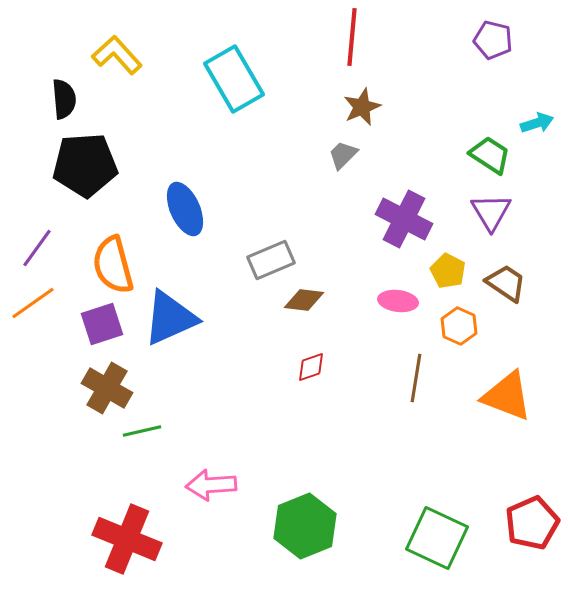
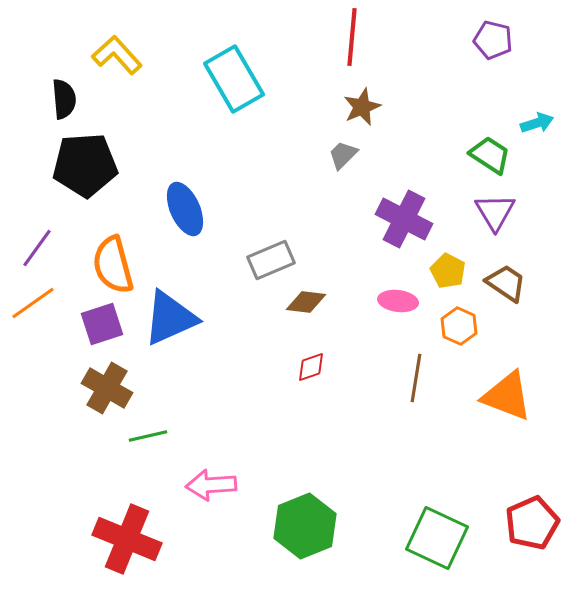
purple triangle: moved 4 px right
brown diamond: moved 2 px right, 2 px down
green line: moved 6 px right, 5 px down
